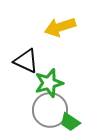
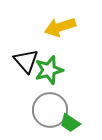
black triangle: rotated 24 degrees clockwise
green star: moved 13 px up
green trapezoid: moved 1 px down
